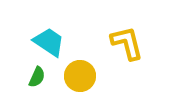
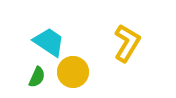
yellow L-shape: rotated 45 degrees clockwise
yellow circle: moved 7 px left, 4 px up
